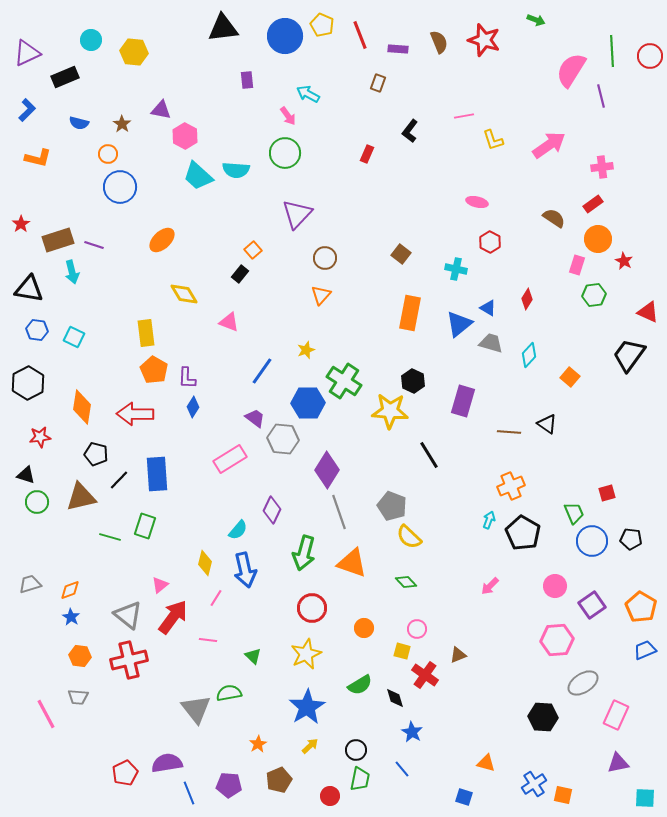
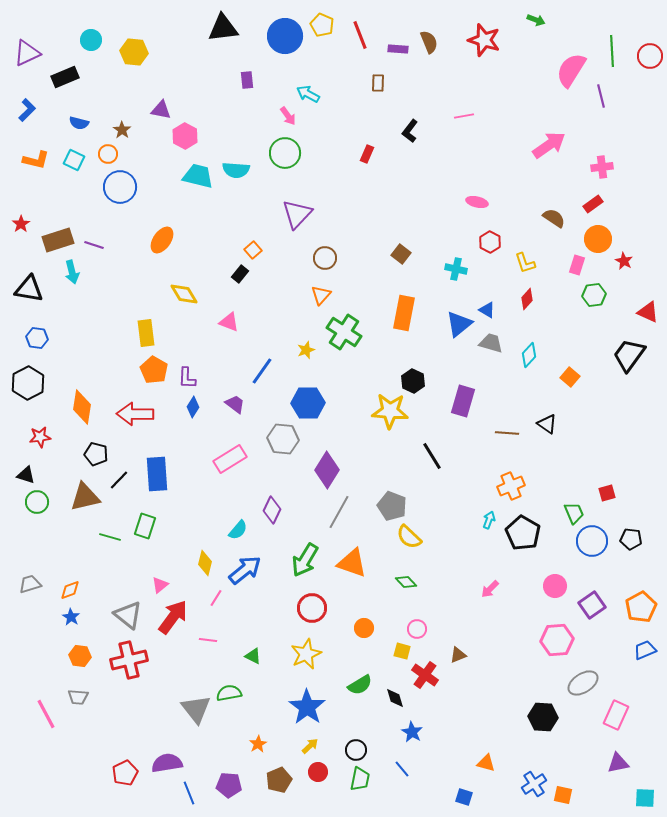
brown semicircle at (439, 42): moved 10 px left
brown rectangle at (378, 83): rotated 18 degrees counterclockwise
brown star at (122, 124): moved 6 px down
yellow L-shape at (493, 140): moved 32 px right, 123 px down
orange L-shape at (38, 158): moved 2 px left, 2 px down
cyan trapezoid at (198, 176): rotated 152 degrees clockwise
orange ellipse at (162, 240): rotated 12 degrees counterclockwise
red diamond at (527, 299): rotated 10 degrees clockwise
blue triangle at (488, 308): moved 1 px left, 2 px down
orange rectangle at (410, 313): moved 6 px left
blue hexagon at (37, 330): moved 8 px down
cyan square at (74, 337): moved 177 px up
green cross at (344, 381): moved 49 px up
purple trapezoid at (255, 418): moved 20 px left, 14 px up
brown line at (509, 432): moved 2 px left, 1 px down
black line at (429, 455): moved 3 px right, 1 px down
brown triangle at (81, 497): moved 4 px right
gray line at (339, 512): rotated 48 degrees clockwise
green arrow at (304, 553): moved 1 px right, 7 px down; rotated 16 degrees clockwise
blue arrow at (245, 570): rotated 116 degrees counterclockwise
pink arrow at (490, 586): moved 3 px down
orange pentagon at (641, 607): rotated 12 degrees clockwise
green triangle at (253, 656): rotated 18 degrees counterclockwise
blue star at (307, 707): rotated 6 degrees counterclockwise
red circle at (330, 796): moved 12 px left, 24 px up
